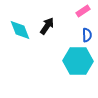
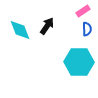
blue semicircle: moved 6 px up
cyan hexagon: moved 1 px right, 1 px down
